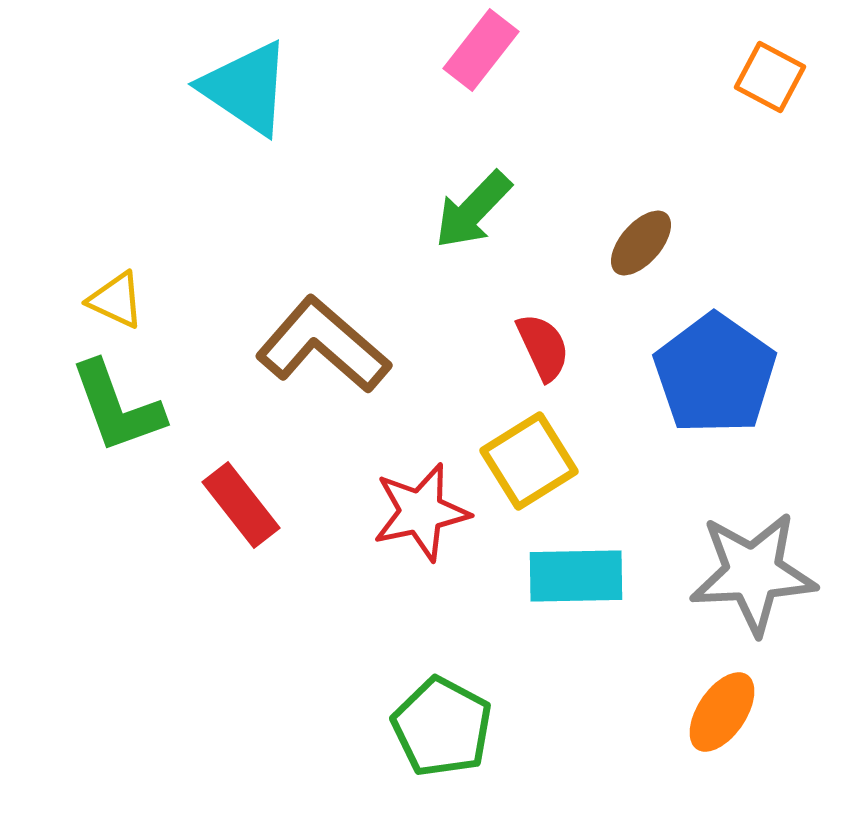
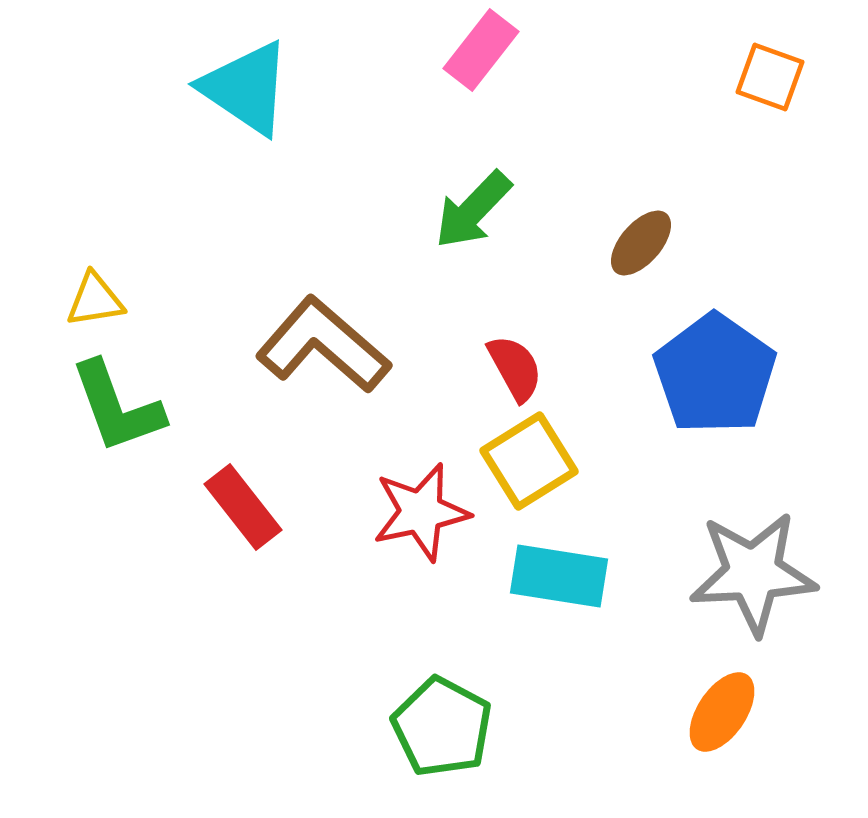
orange square: rotated 8 degrees counterclockwise
yellow triangle: moved 21 px left; rotated 34 degrees counterclockwise
red semicircle: moved 28 px left, 21 px down; rotated 4 degrees counterclockwise
red rectangle: moved 2 px right, 2 px down
cyan rectangle: moved 17 px left; rotated 10 degrees clockwise
